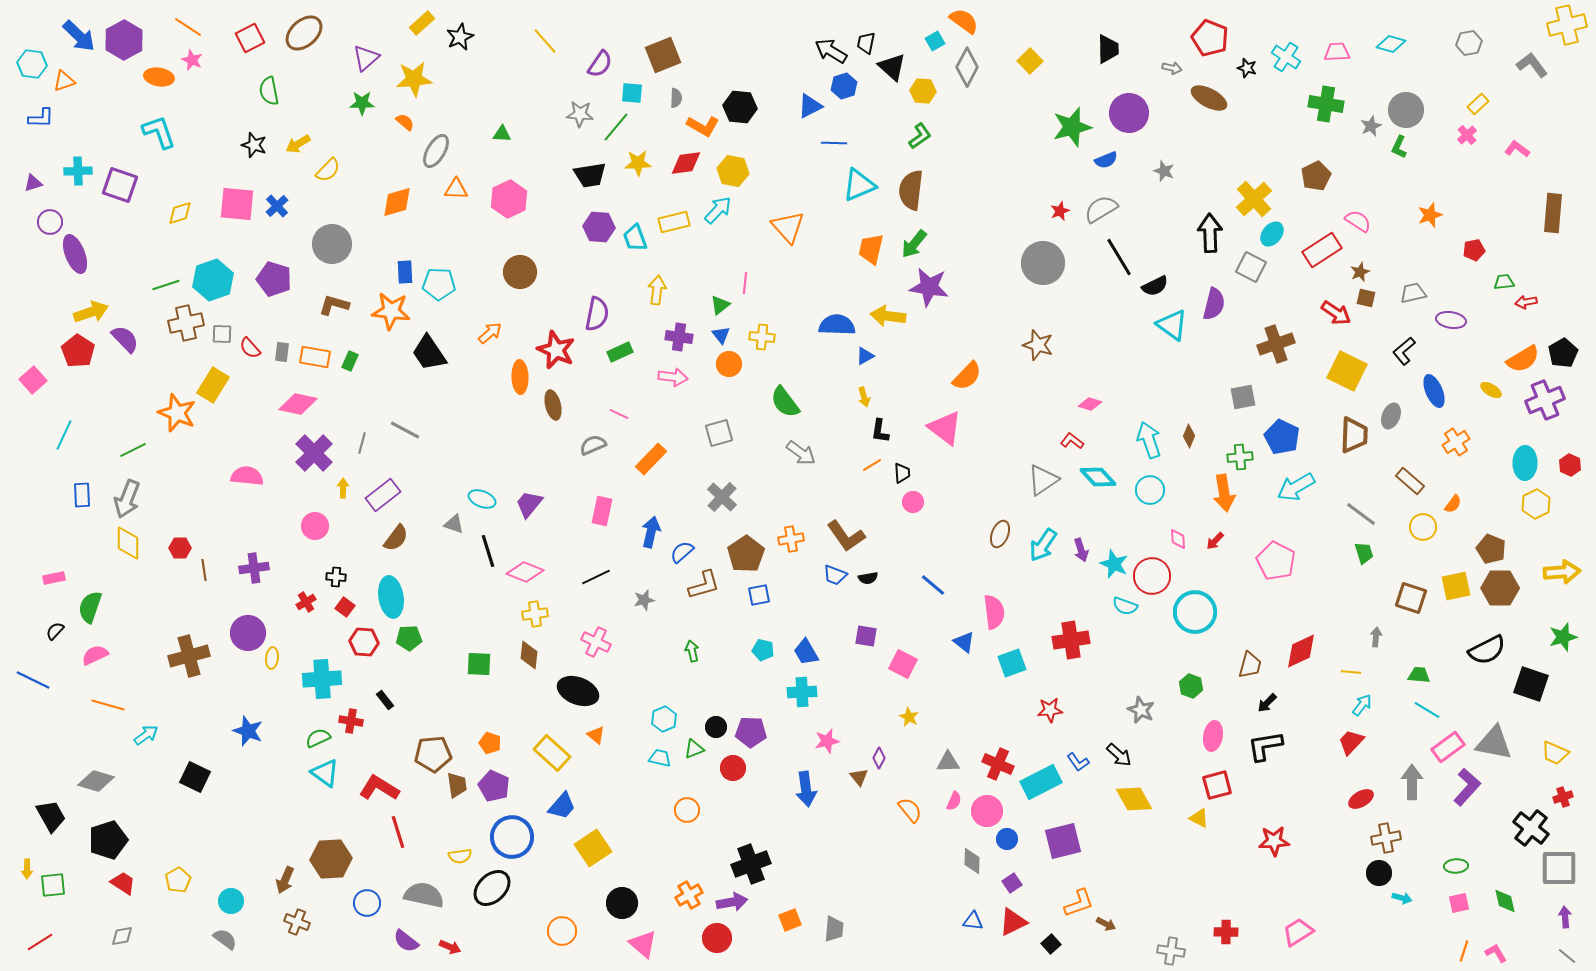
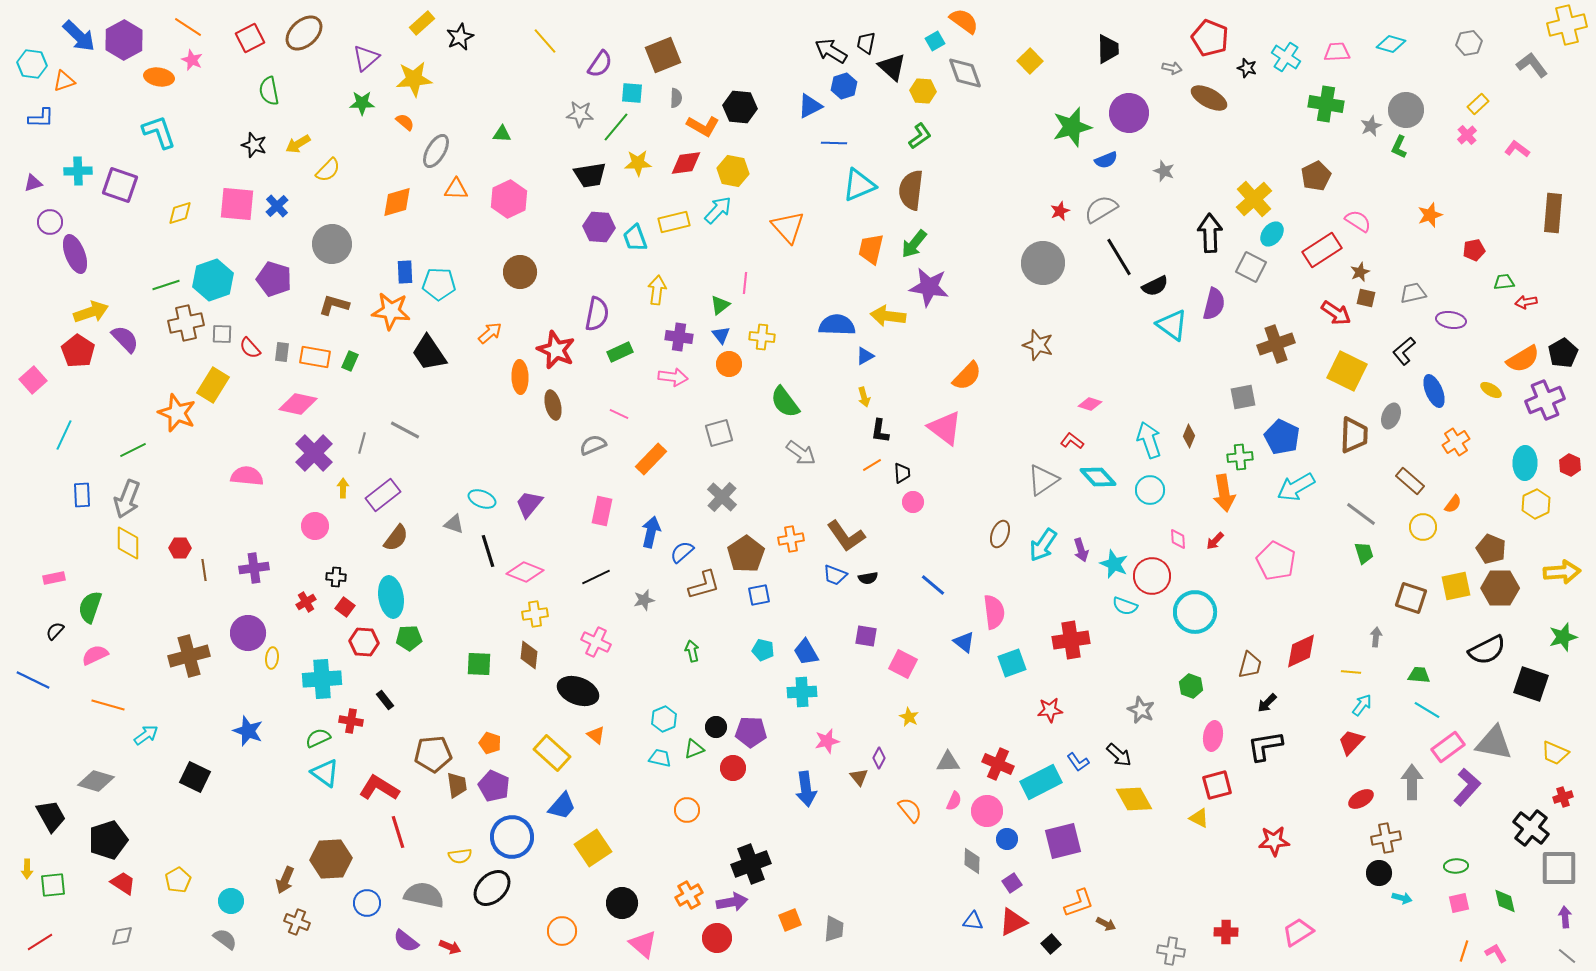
gray diamond at (967, 67): moved 2 px left, 6 px down; rotated 48 degrees counterclockwise
